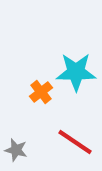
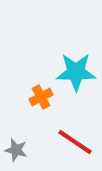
orange cross: moved 5 px down; rotated 10 degrees clockwise
